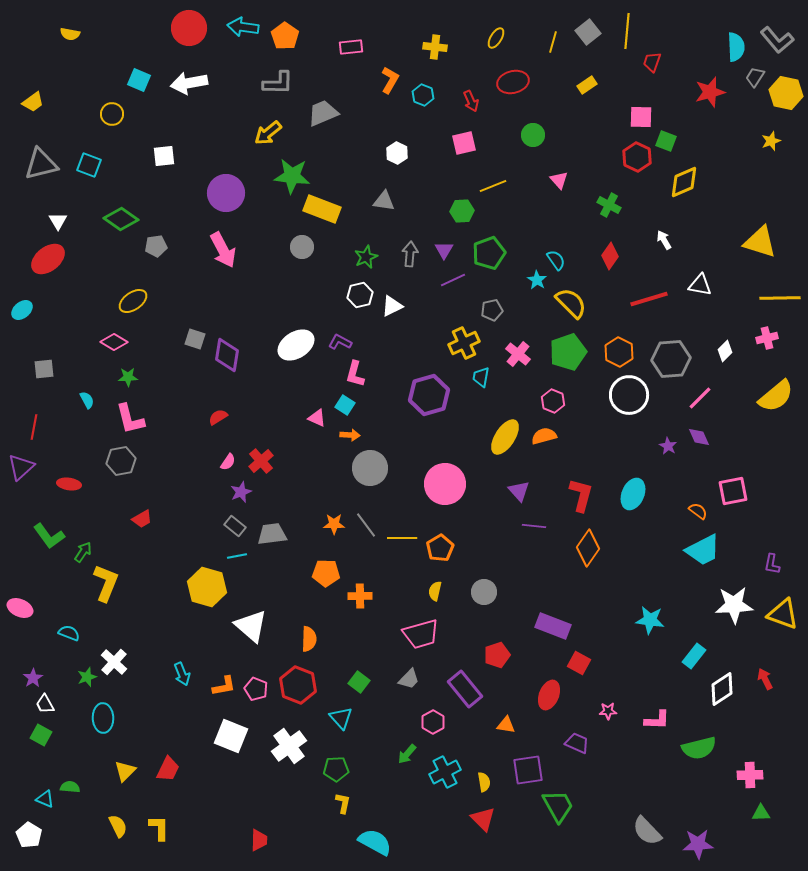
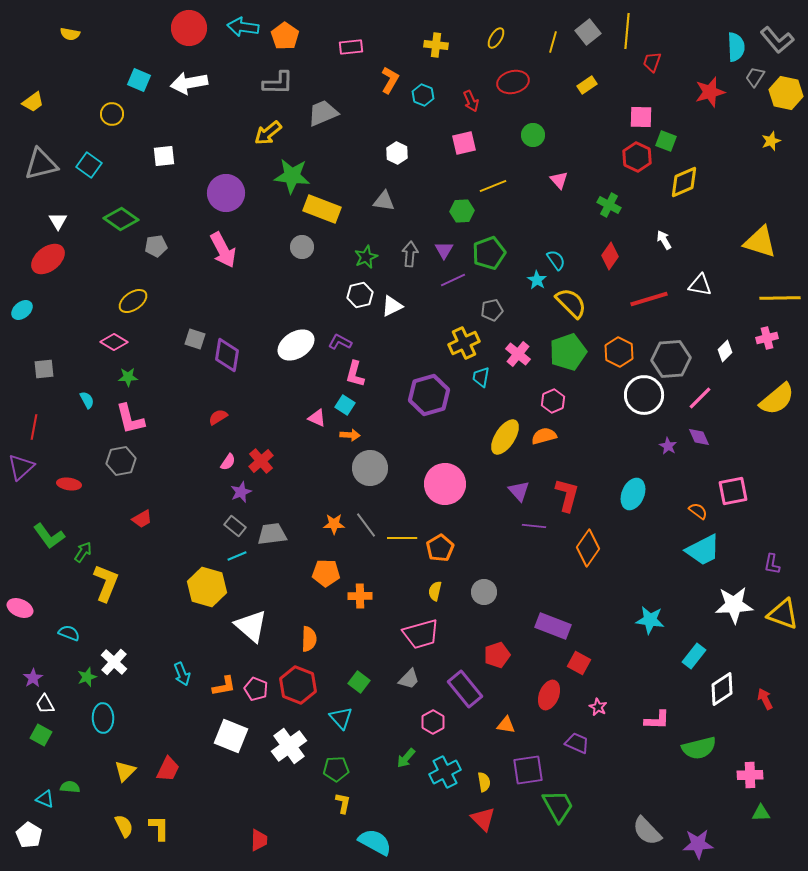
yellow cross at (435, 47): moved 1 px right, 2 px up
cyan square at (89, 165): rotated 15 degrees clockwise
white circle at (629, 395): moved 15 px right
yellow semicircle at (776, 396): moved 1 px right, 3 px down
pink hexagon at (553, 401): rotated 15 degrees clockwise
red L-shape at (581, 495): moved 14 px left
cyan line at (237, 556): rotated 12 degrees counterclockwise
red arrow at (765, 679): moved 20 px down
pink star at (608, 711): moved 10 px left, 4 px up; rotated 30 degrees clockwise
green arrow at (407, 754): moved 1 px left, 4 px down
yellow semicircle at (118, 826): moved 6 px right
